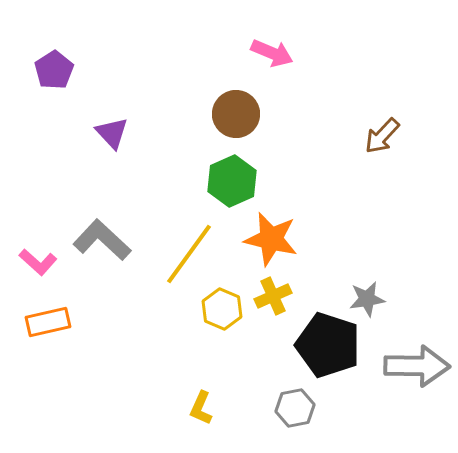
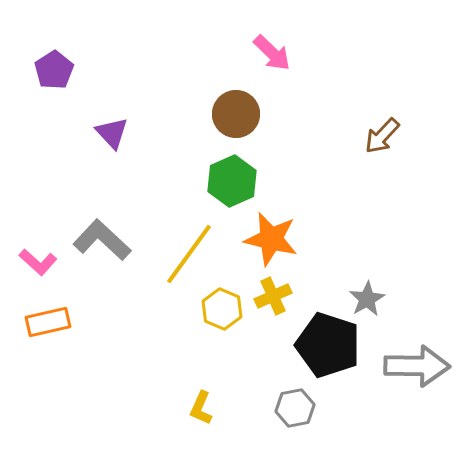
pink arrow: rotated 21 degrees clockwise
gray star: rotated 21 degrees counterclockwise
